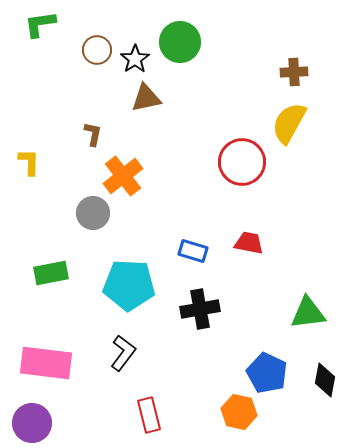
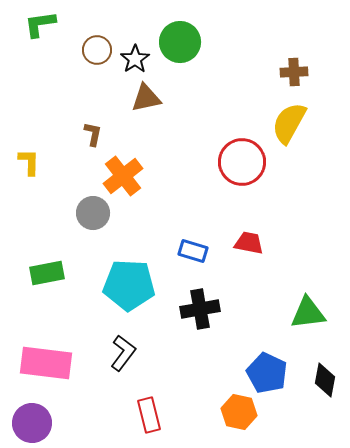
green rectangle: moved 4 px left
